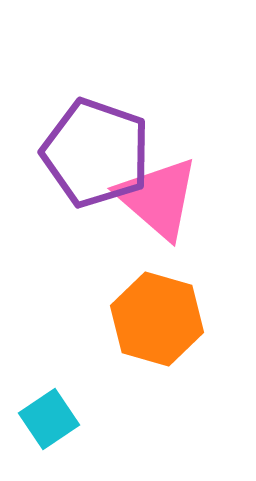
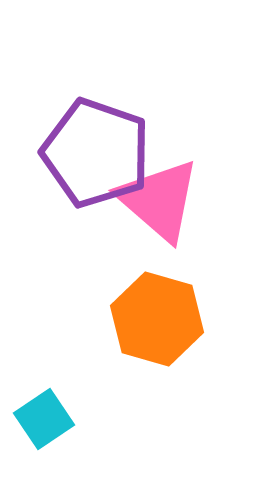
pink triangle: moved 1 px right, 2 px down
cyan square: moved 5 px left
